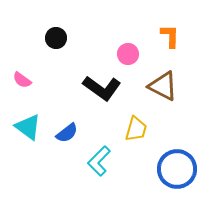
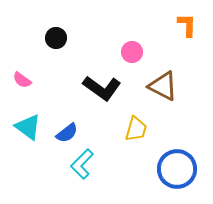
orange L-shape: moved 17 px right, 11 px up
pink circle: moved 4 px right, 2 px up
cyan L-shape: moved 17 px left, 3 px down
